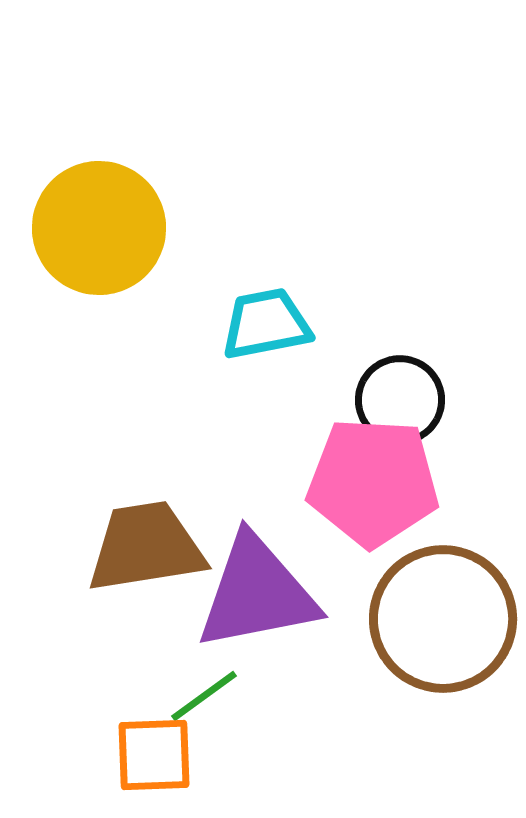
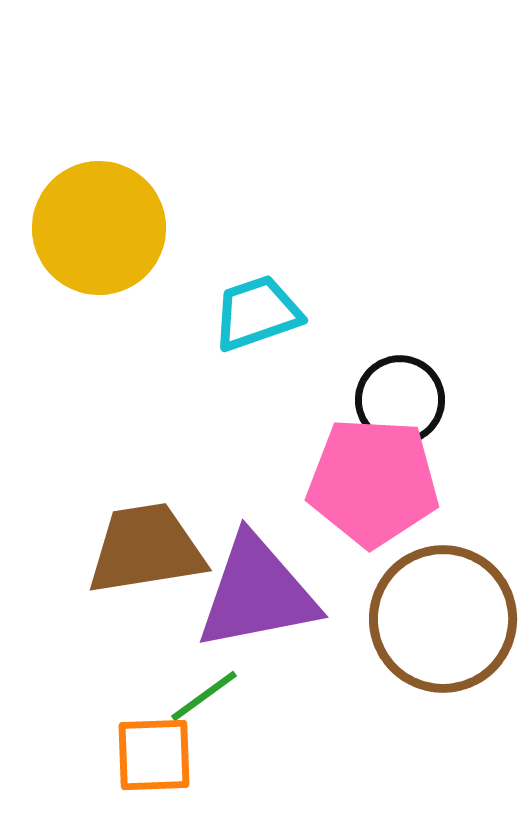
cyan trapezoid: moved 9 px left, 11 px up; rotated 8 degrees counterclockwise
brown trapezoid: moved 2 px down
